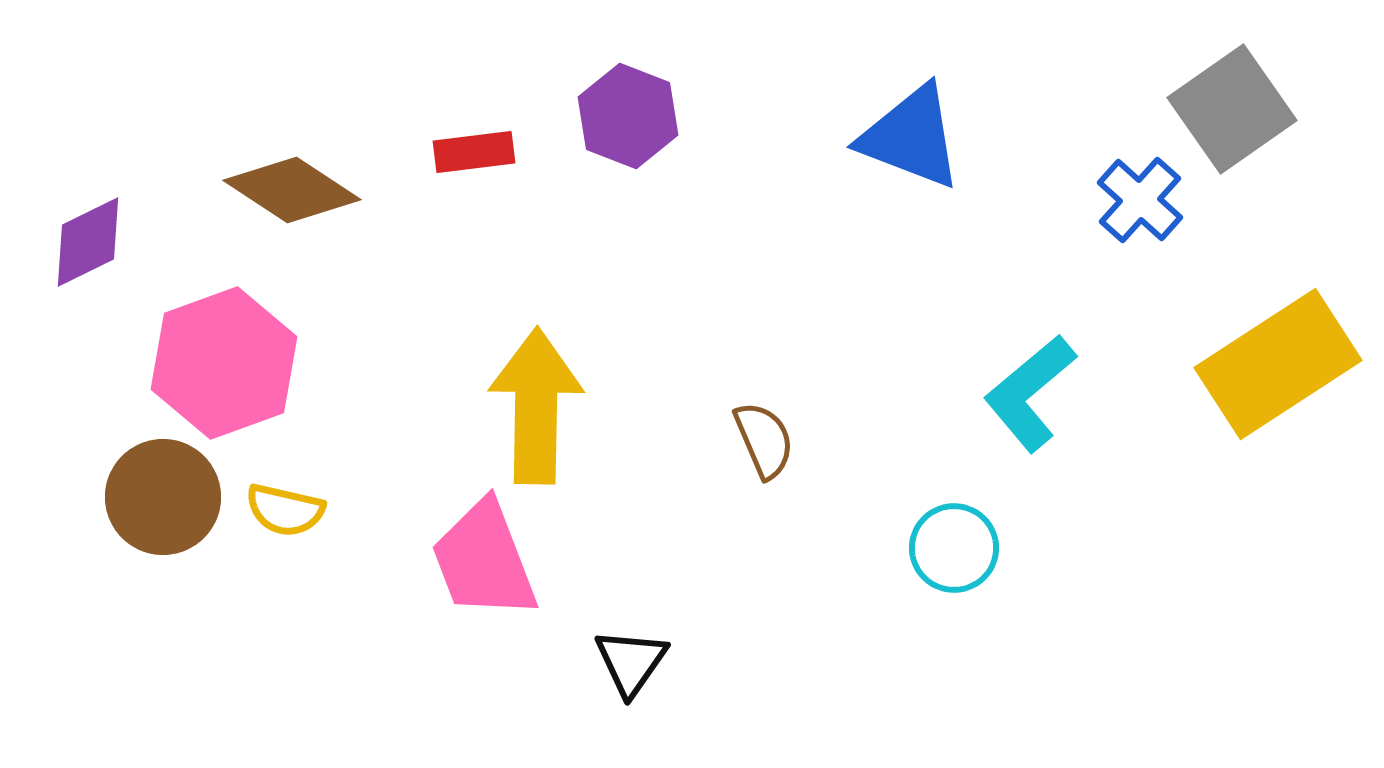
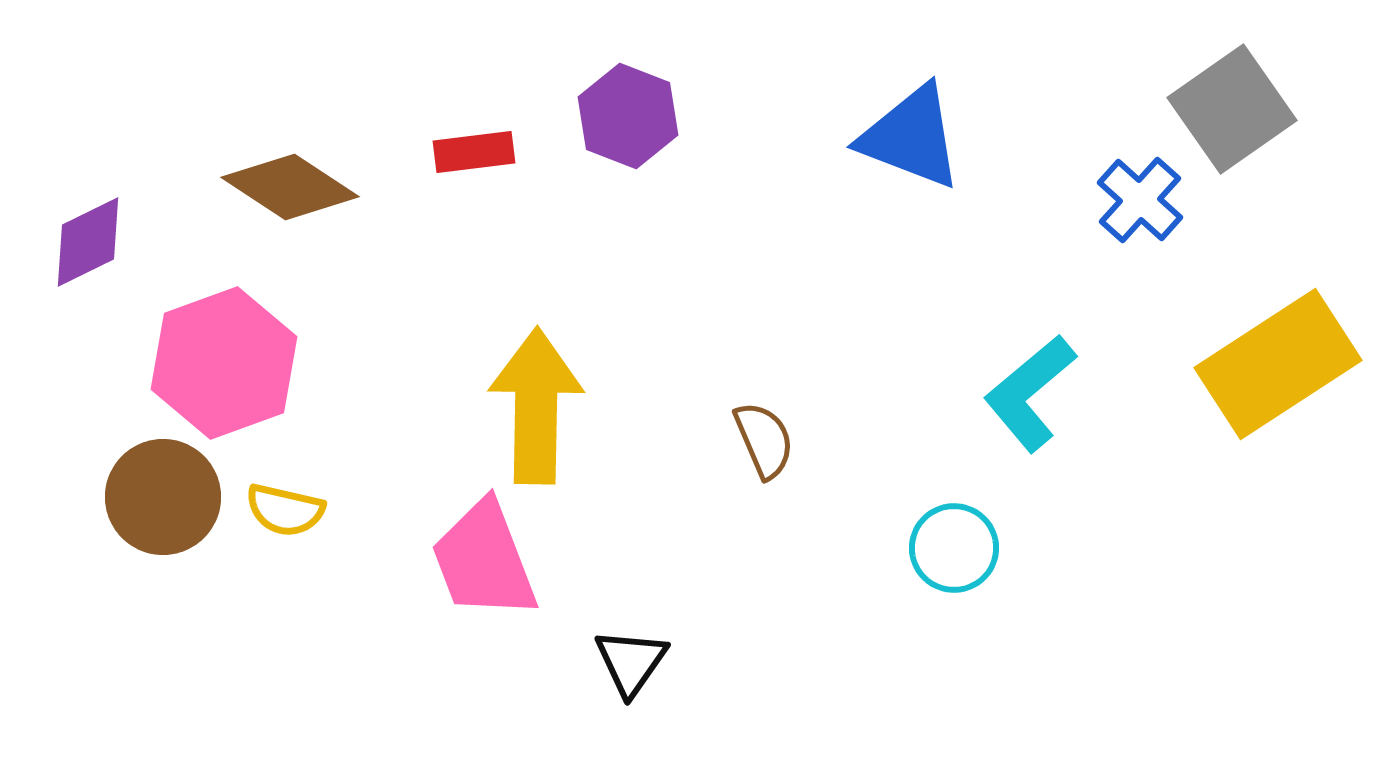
brown diamond: moved 2 px left, 3 px up
